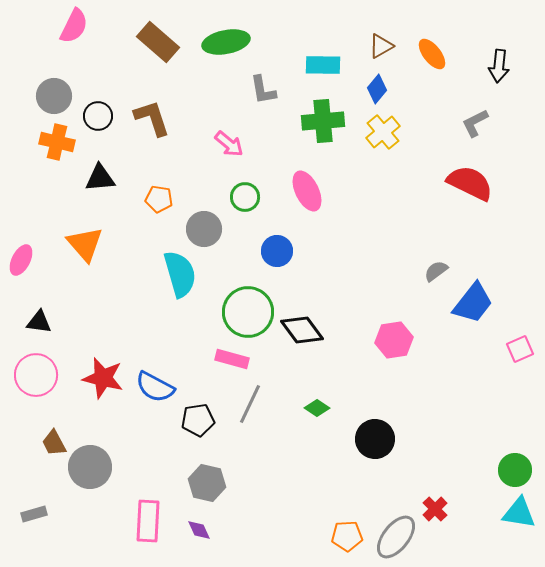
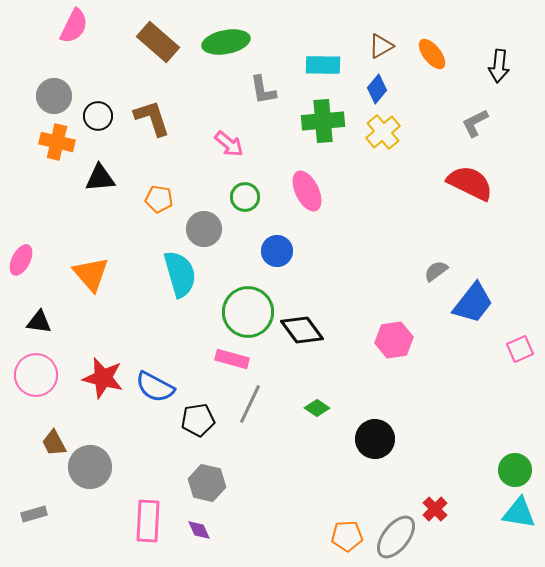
orange triangle at (85, 244): moved 6 px right, 30 px down
